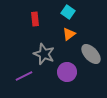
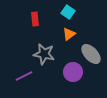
gray star: rotated 10 degrees counterclockwise
purple circle: moved 6 px right
